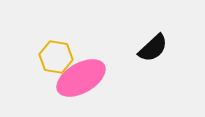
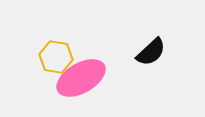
black semicircle: moved 2 px left, 4 px down
